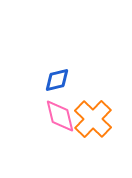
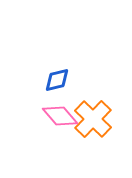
pink diamond: rotated 27 degrees counterclockwise
